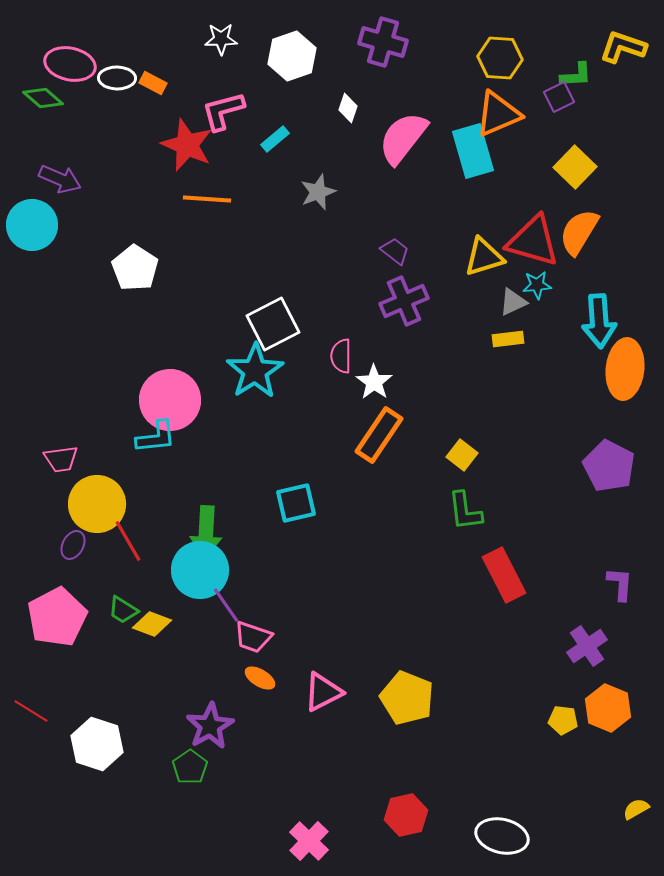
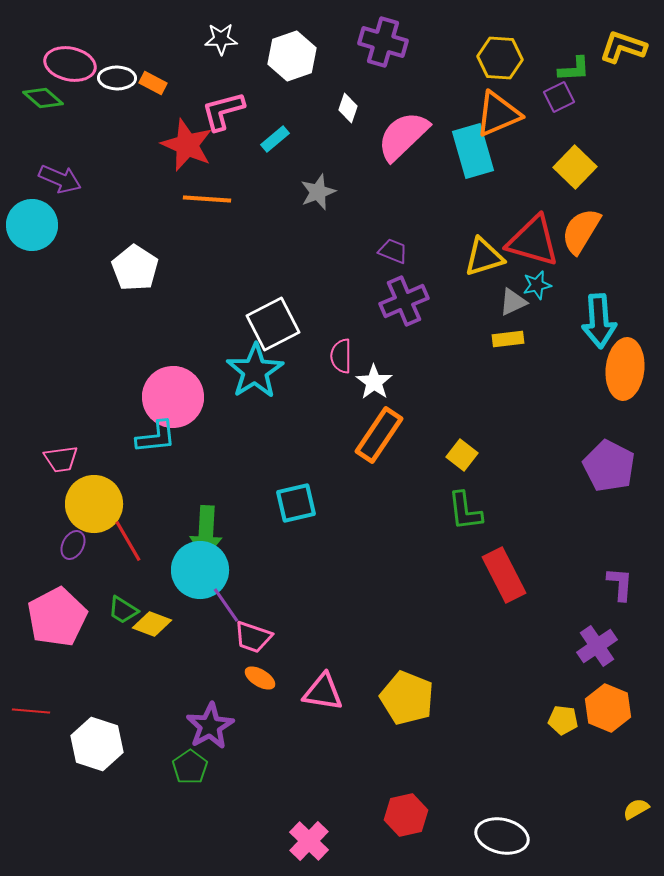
green L-shape at (576, 75): moved 2 px left, 6 px up
pink semicircle at (403, 138): moved 2 px up; rotated 8 degrees clockwise
orange semicircle at (579, 232): moved 2 px right, 1 px up
purple trapezoid at (395, 251): moved 2 px left; rotated 16 degrees counterclockwise
cyan star at (537, 285): rotated 8 degrees counterclockwise
pink circle at (170, 400): moved 3 px right, 3 px up
yellow circle at (97, 504): moved 3 px left
purple cross at (587, 646): moved 10 px right
pink triangle at (323, 692): rotated 36 degrees clockwise
red line at (31, 711): rotated 27 degrees counterclockwise
